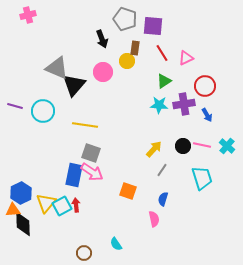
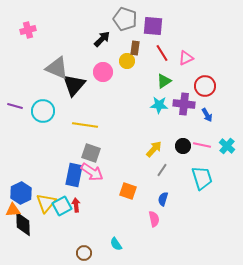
pink cross: moved 15 px down
black arrow: rotated 114 degrees counterclockwise
purple cross: rotated 15 degrees clockwise
